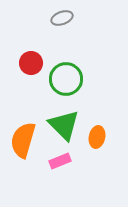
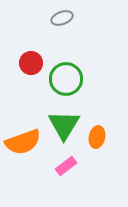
green triangle: rotated 16 degrees clockwise
orange semicircle: moved 2 px down; rotated 126 degrees counterclockwise
pink rectangle: moved 6 px right, 5 px down; rotated 15 degrees counterclockwise
